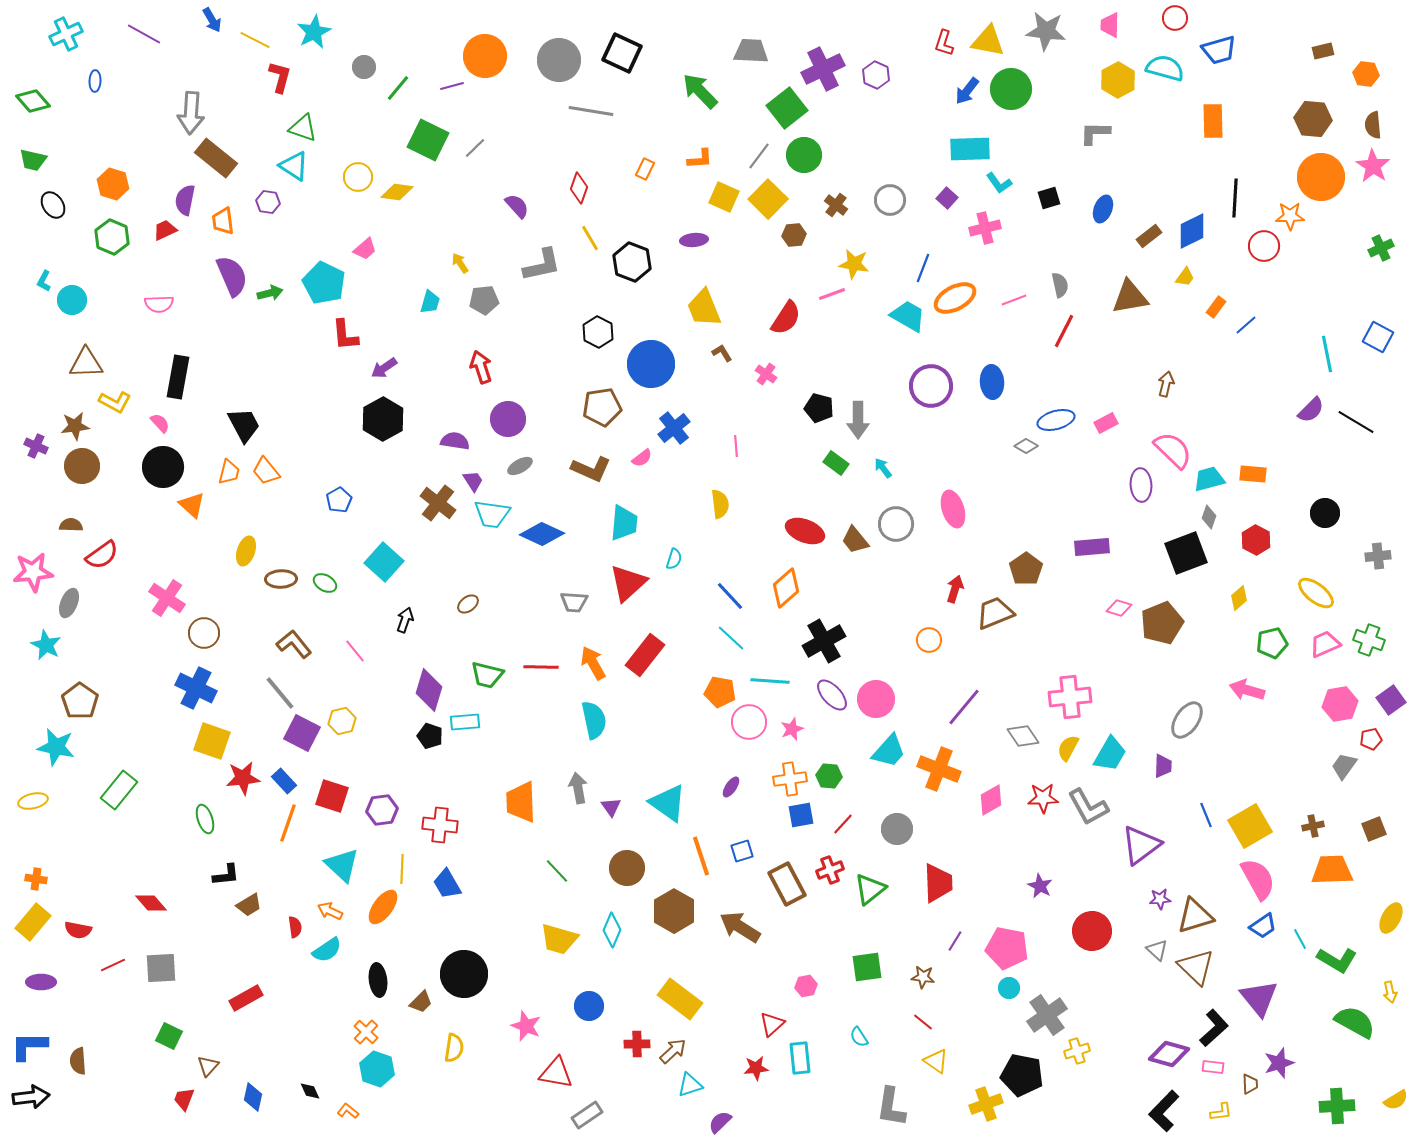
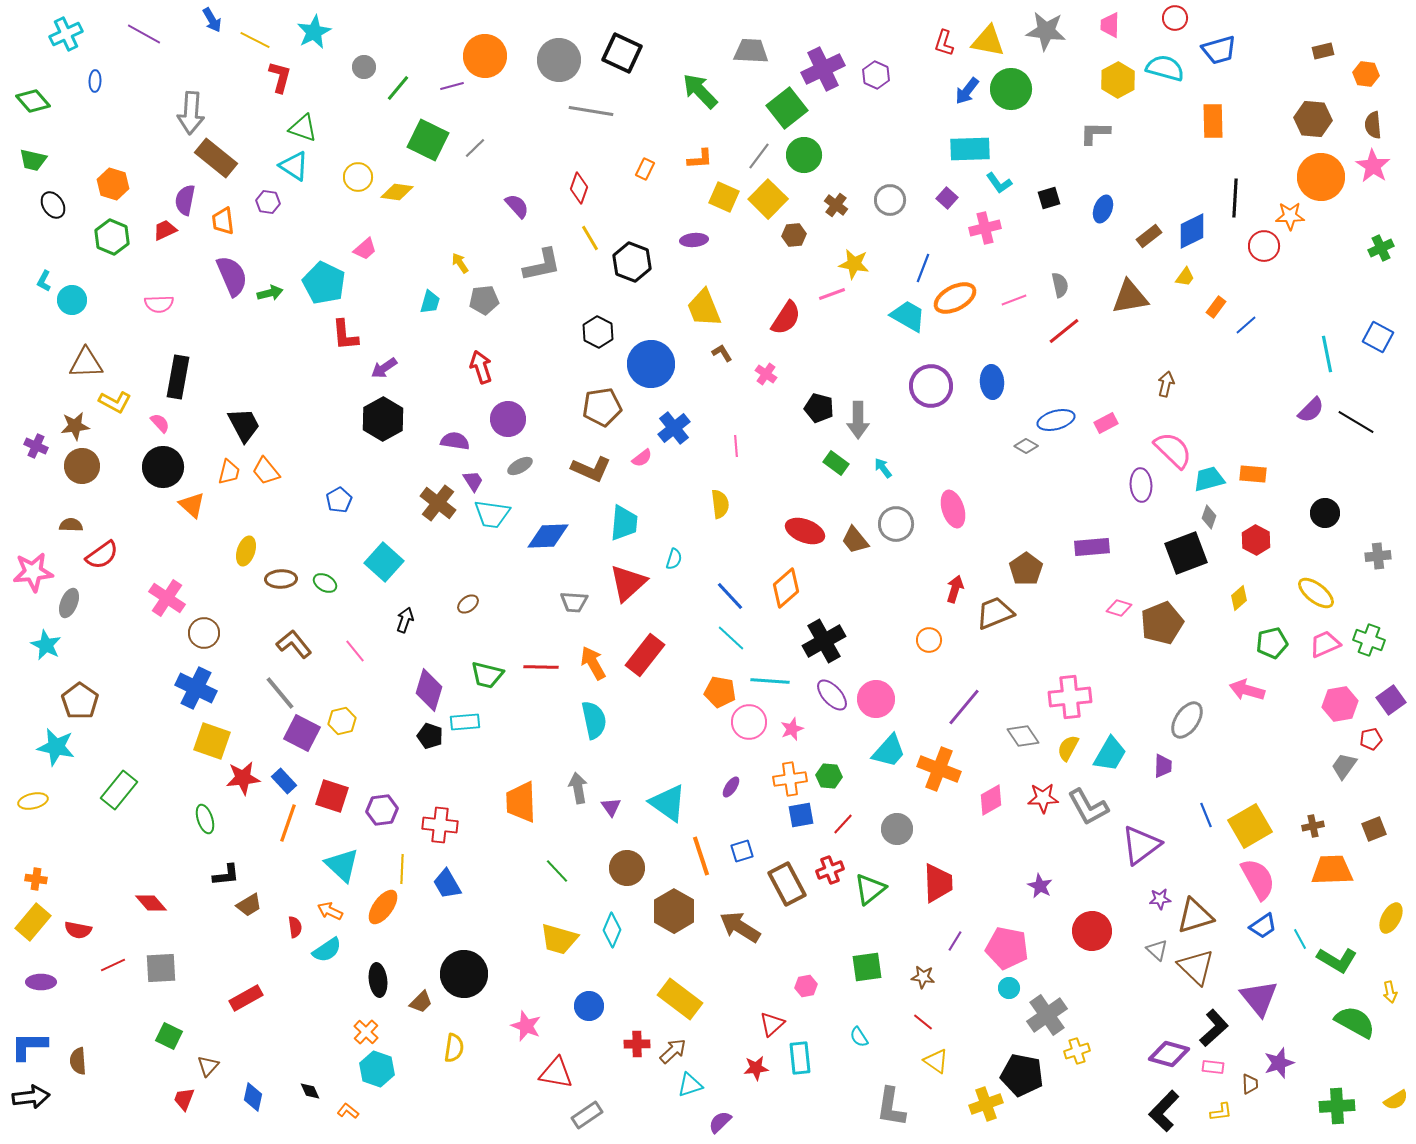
red line at (1064, 331): rotated 24 degrees clockwise
blue diamond at (542, 534): moved 6 px right, 2 px down; rotated 27 degrees counterclockwise
